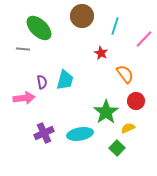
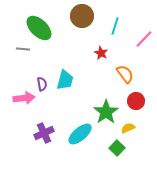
purple semicircle: moved 2 px down
cyan ellipse: rotated 30 degrees counterclockwise
